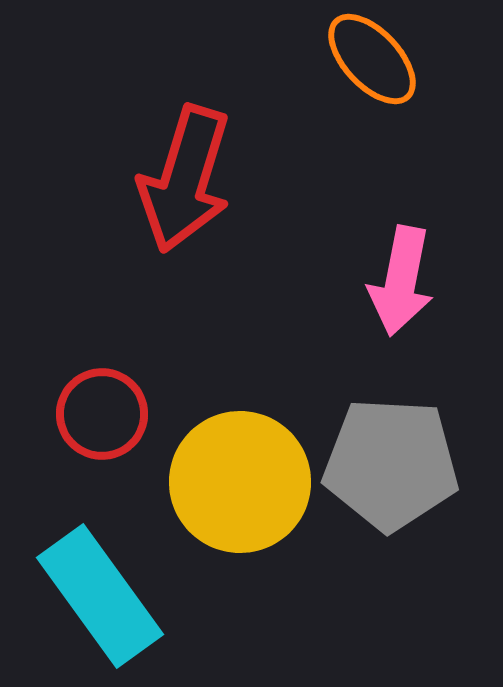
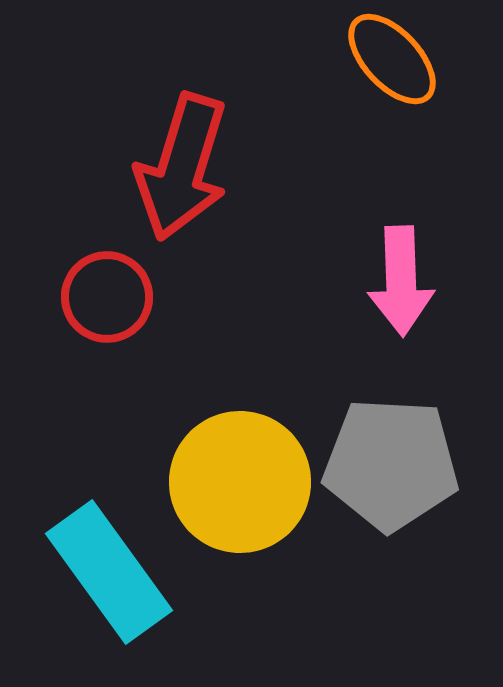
orange ellipse: moved 20 px right
red arrow: moved 3 px left, 12 px up
pink arrow: rotated 13 degrees counterclockwise
red circle: moved 5 px right, 117 px up
cyan rectangle: moved 9 px right, 24 px up
